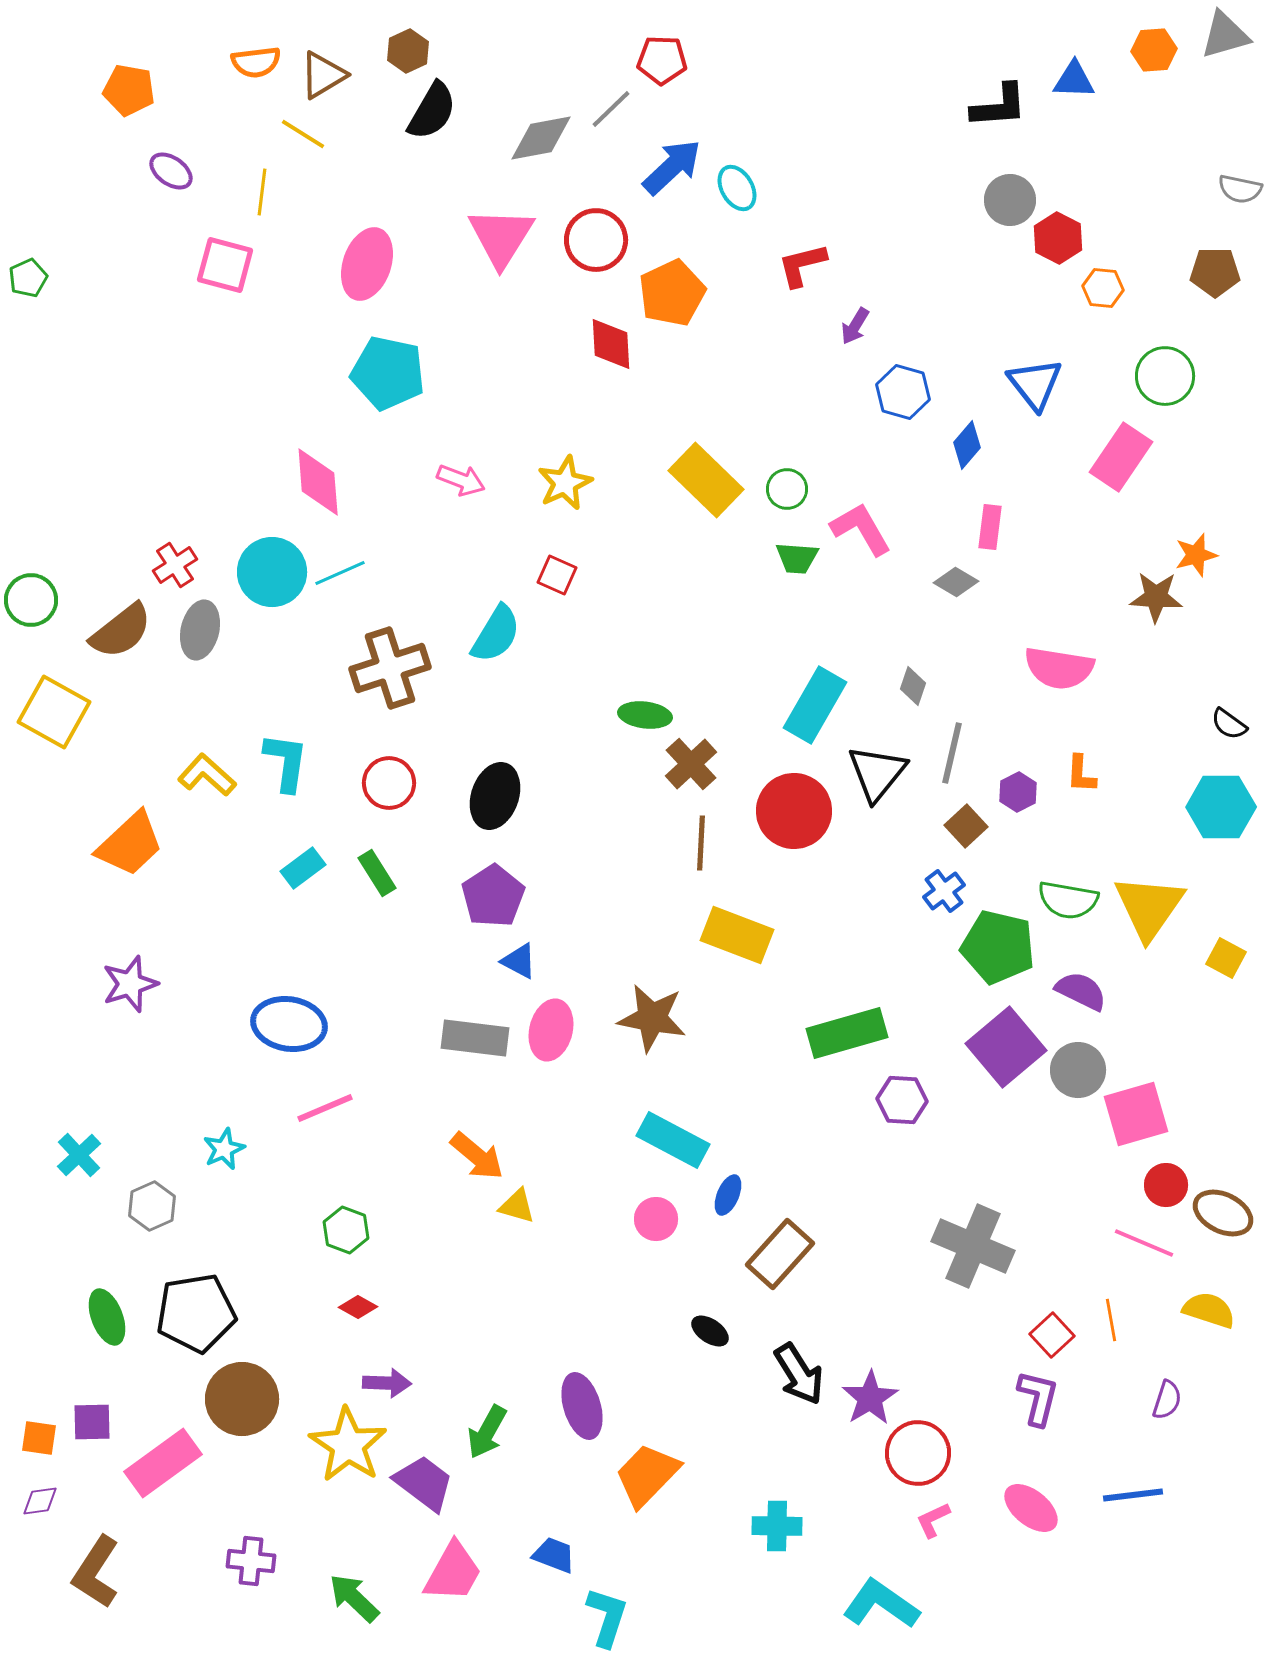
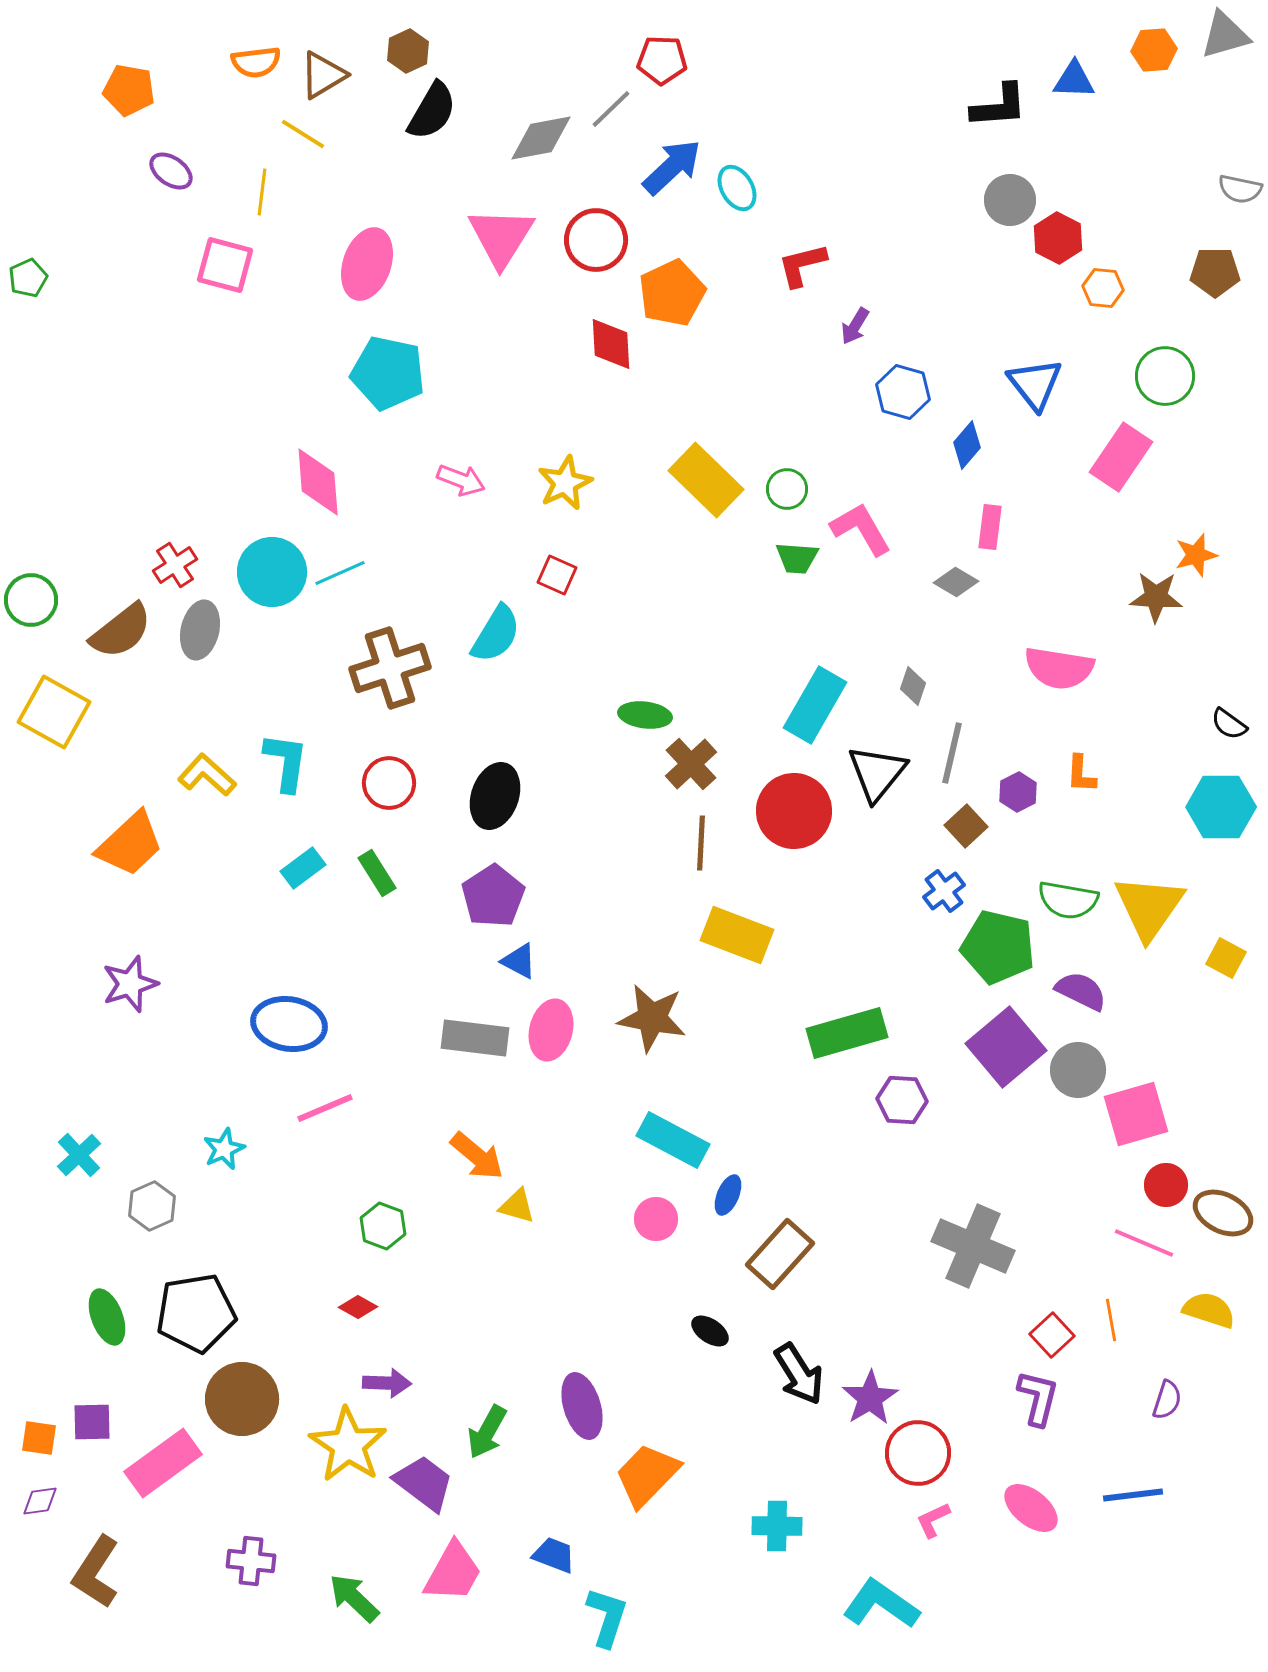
green hexagon at (346, 1230): moved 37 px right, 4 px up
